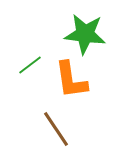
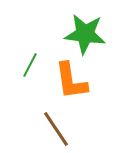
green line: rotated 25 degrees counterclockwise
orange L-shape: moved 1 px down
